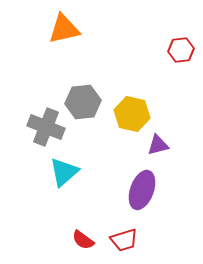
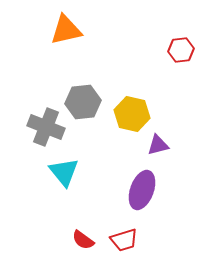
orange triangle: moved 2 px right, 1 px down
cyan triangle: rotated 28 degrees counterclockwise
